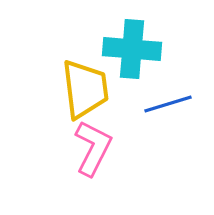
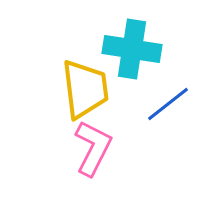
cyan cross: rotated 4 degrees clockwise
blue line: rotated 21 degrees counterclockwise
